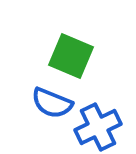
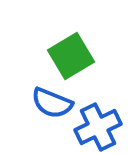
green square: rotated 36 degrees clockwise
